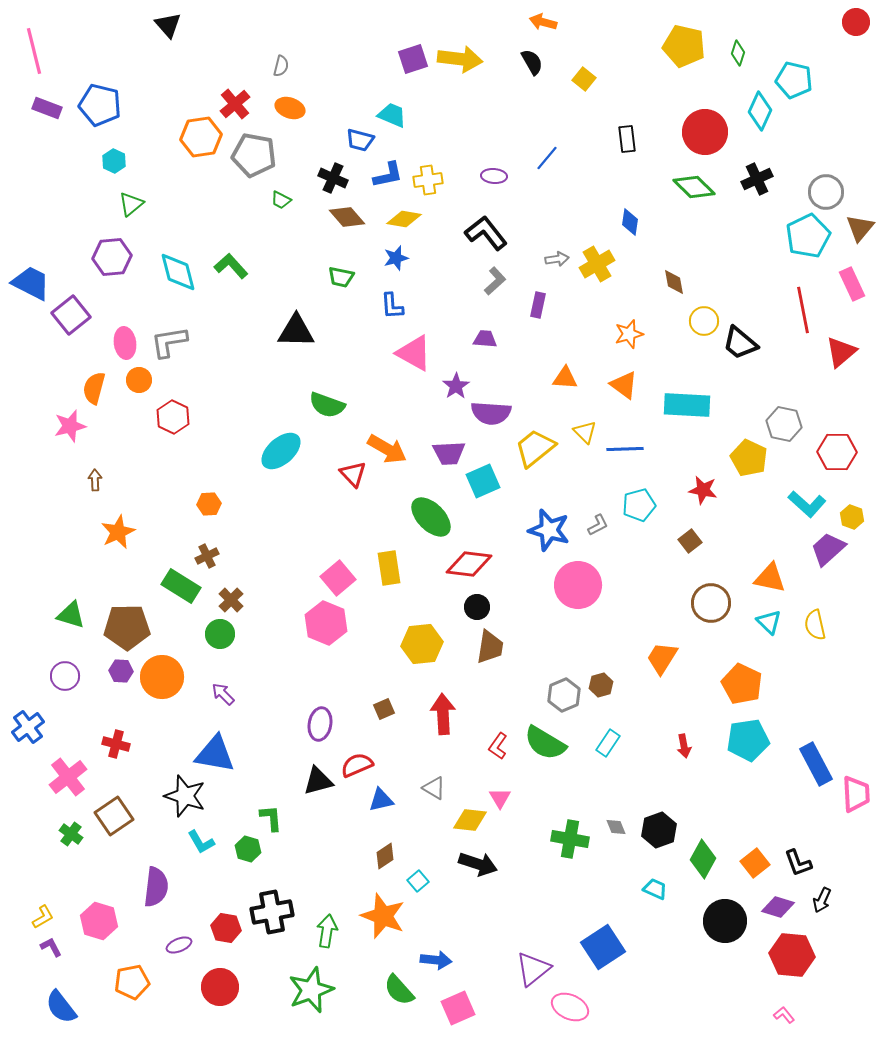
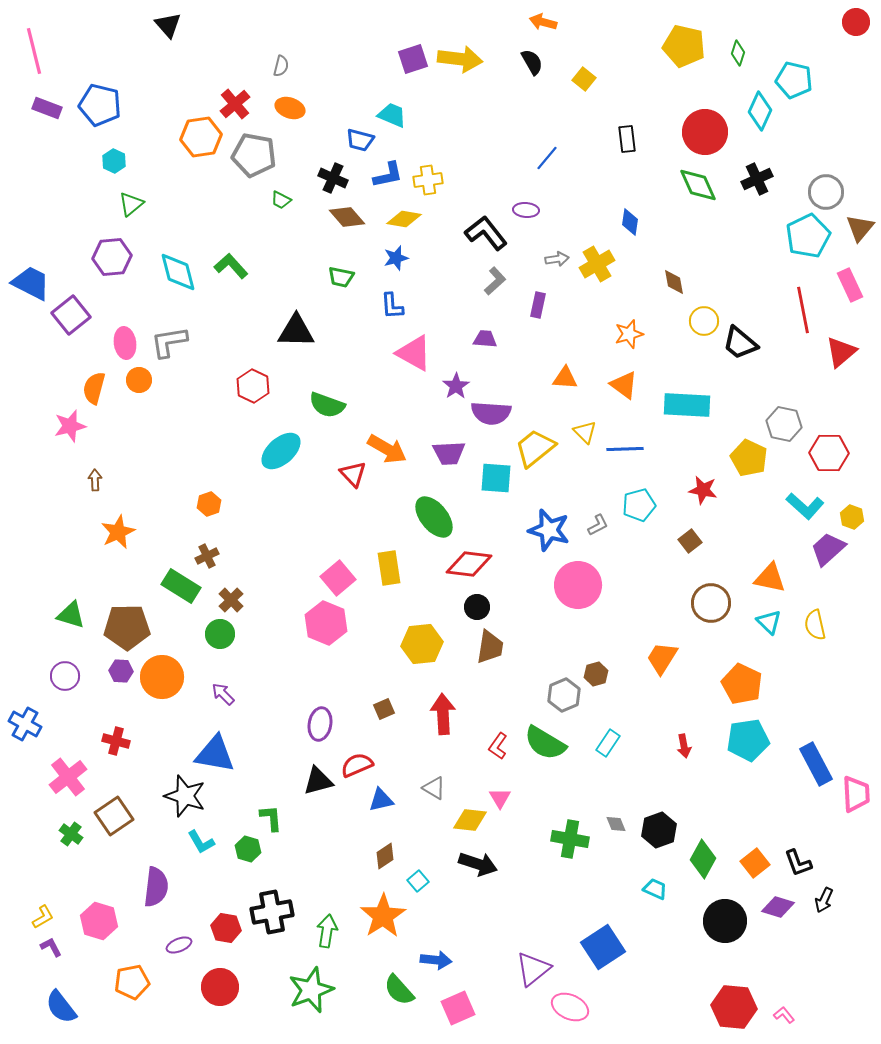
purple ellipse at (494, 176): moved 32 px right, 34 px down
green diamond at (694, 187): moved 4 px right, 2 px up; rotated 21 degrees clockwise
pink rectangle at (852, 284): moved 2 px left, 1 px down
red hexagon at (173, 417): moved 80 px right, 31 px up
red hexagon at (837, 452): moved 8 px left, 1 px down
cyan square at (483, 481): moved 13 px right, 3 px up; rotated 28 degrees clockwise
orange hexagon at (209, 504): rotated 15 degrees counterclockwise
cyan L-shape at (807, 504): moved 2 px left, 2 px down
green ellipse at (431, 517): moved 3 px right; rotated 6 degrees clockwise
brown hexagon at (601, 685): moved 5 px left, 11 px up
blue cross at (28, 727): moved 3 px left, 3 px up; rotated 24 degrees counterclockwise
red cross at (116, 744): moved 3 px up
gray diamond at (616, 827): moved 3 px up
black arrow at (822, 900): moved 2 px right
orange star at (383, 916): rotated 18 degrees clockwise
red hexagon at (792, 955): moved 58 px left, 52 px down
